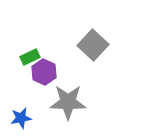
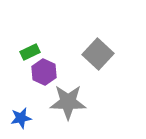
gray square: moved 5 px right, 9 px down
green rectangle: moved 5 px up
